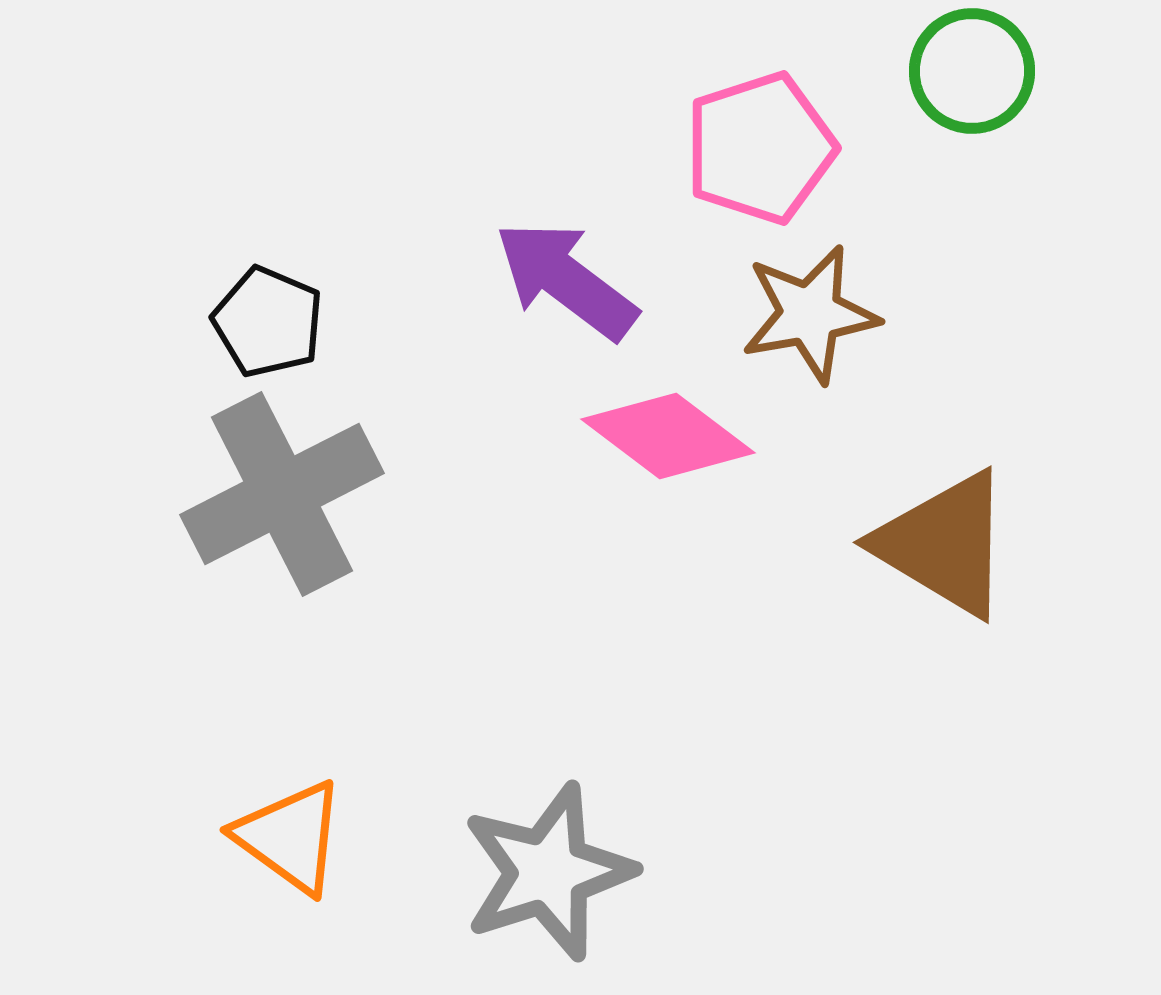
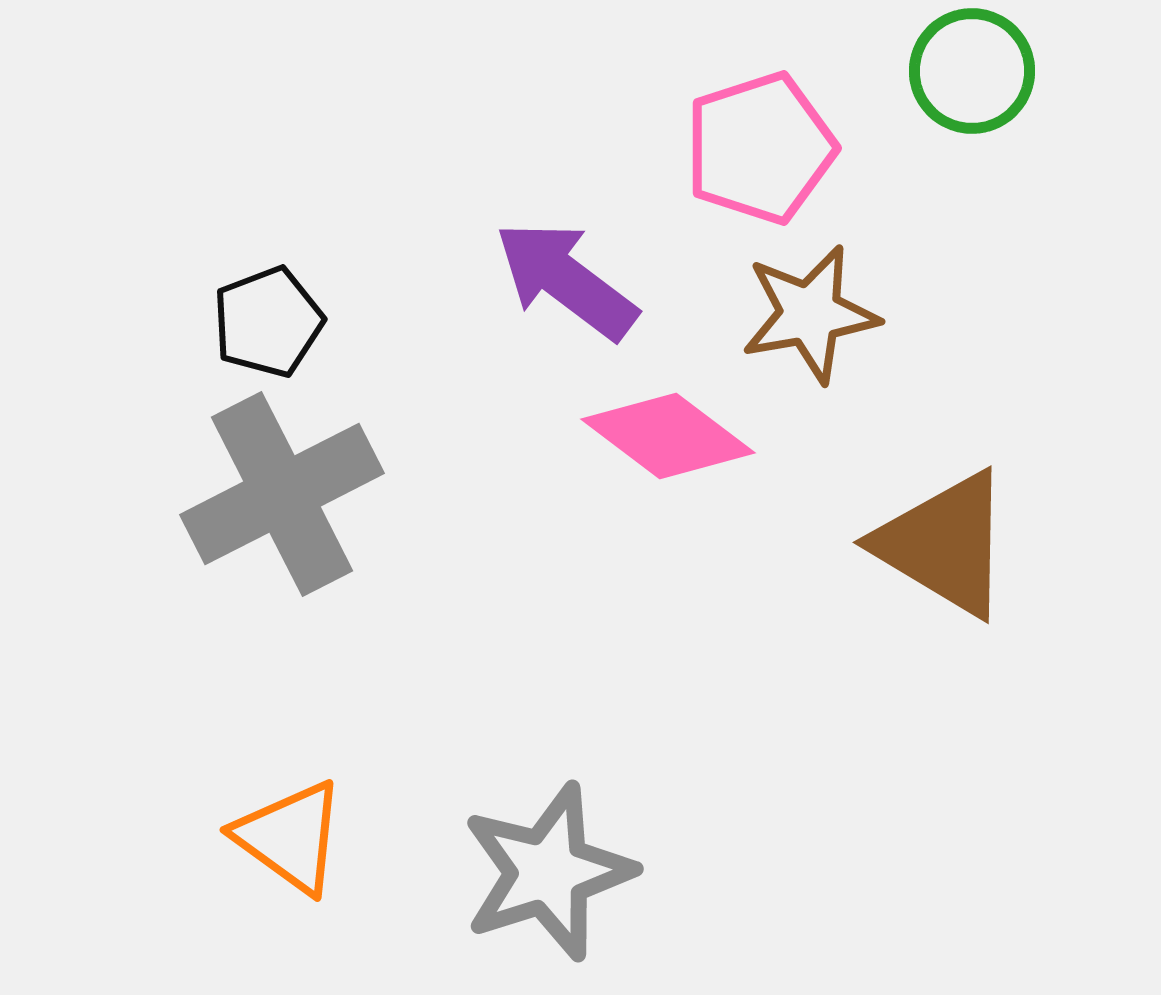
black pentagon: rotated 28 degrees clockwise
